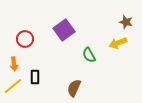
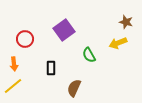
black rectangle: moved 16 px right, 9 px up
